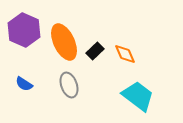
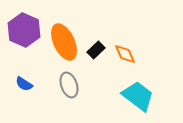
black rectangle: moved 1 px right, 1 px up
